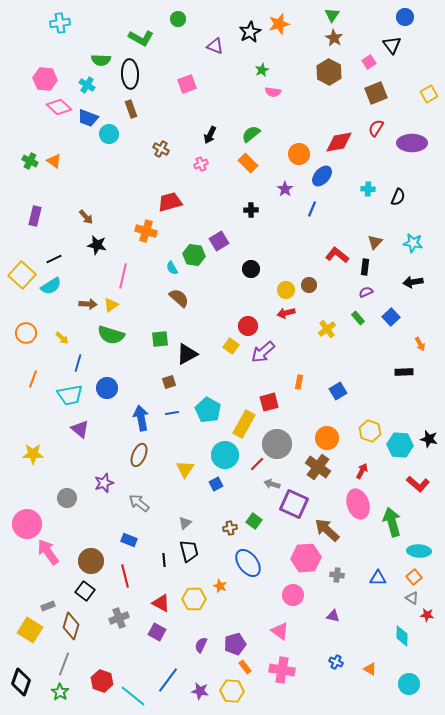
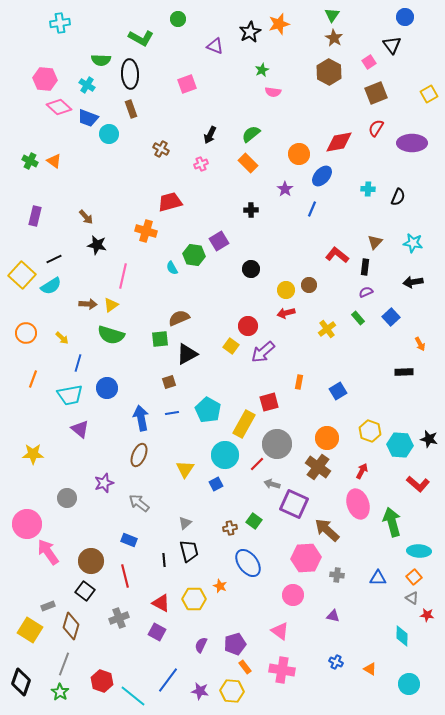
brown semicircle at (179, 298): moved 20 px down; rotated 65 degrees counterclockwise
